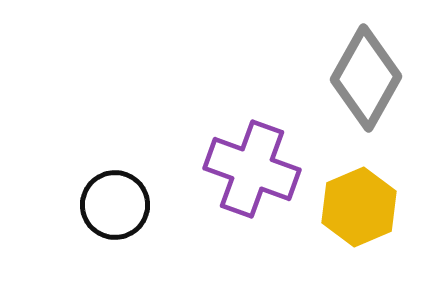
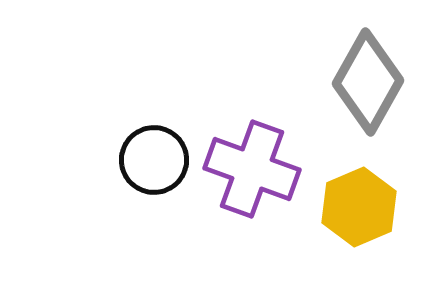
gray diamond: moved 2 px right, 4 px down
black circle: moved 39 px right, 45 px up
